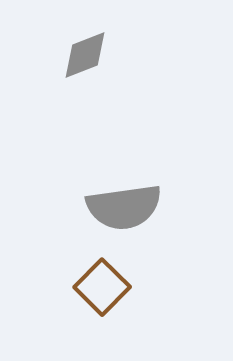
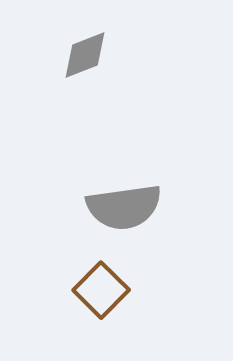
brown square: moved 1 px left, 3 px down
